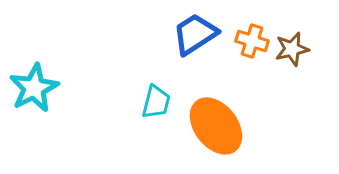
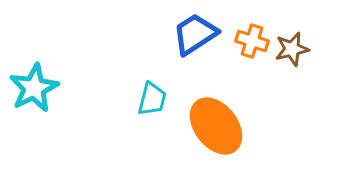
cyan trapezoid: moved 4 px left, 3 px up
